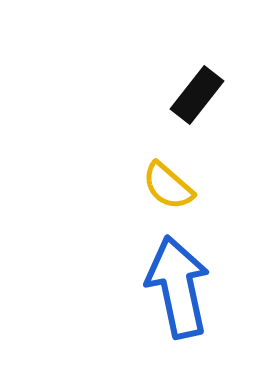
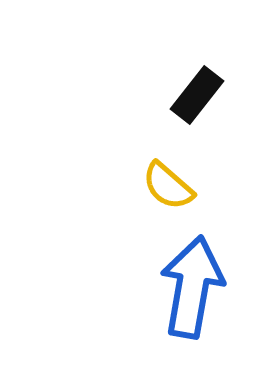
blue arrow: moved 14 px right; rotated 22 degrees clockwise
